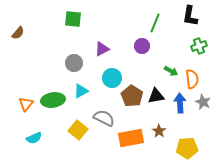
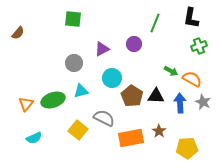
black L-shape: moved 1 px right, 2 px down
purple circle: moved 8 px left, 2 px up
orange semicircle: rotated 54 degrees counterclockwise
cyan triangle: rotated 14 degrees clockwise
black triangle: rotated 12 degrees clockwise
green ellipse: rotated 10 degrees counterclockwise
